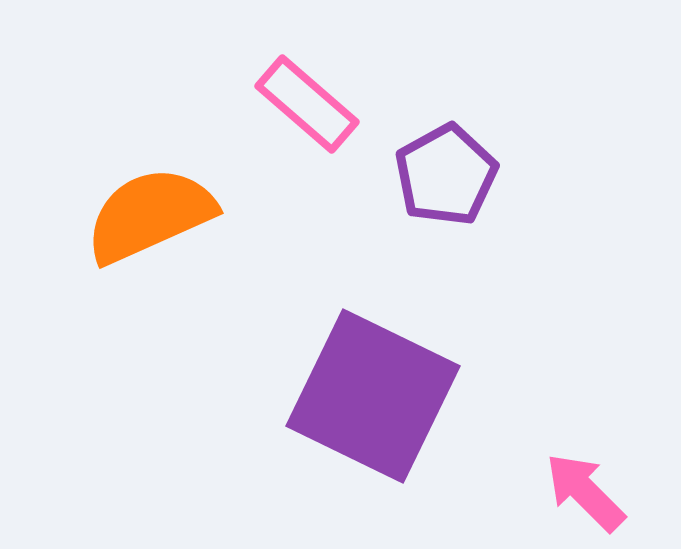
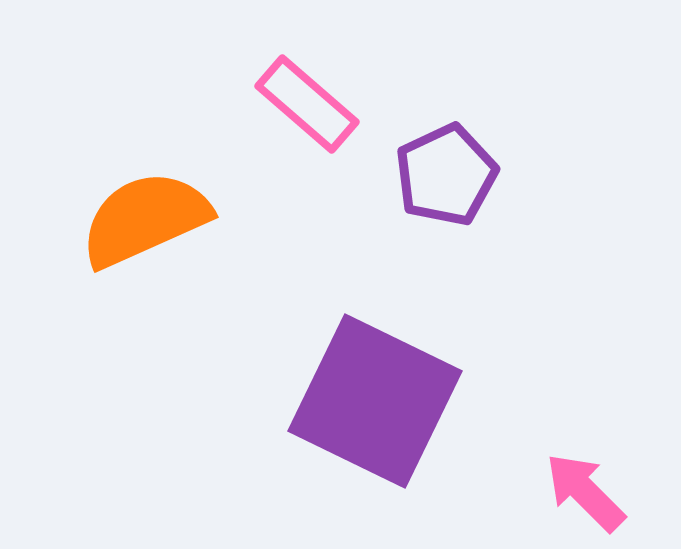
purple pentagon: rotated 4 degrees clockwise
orange semicircle: moved 5 px left, 4 px down
purple square: moved 2 px right, 5 px down
